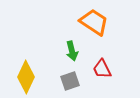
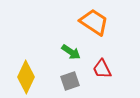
green arrow: moved 1 px left, 1 px down; rotated 42 degrees counterclockwise
